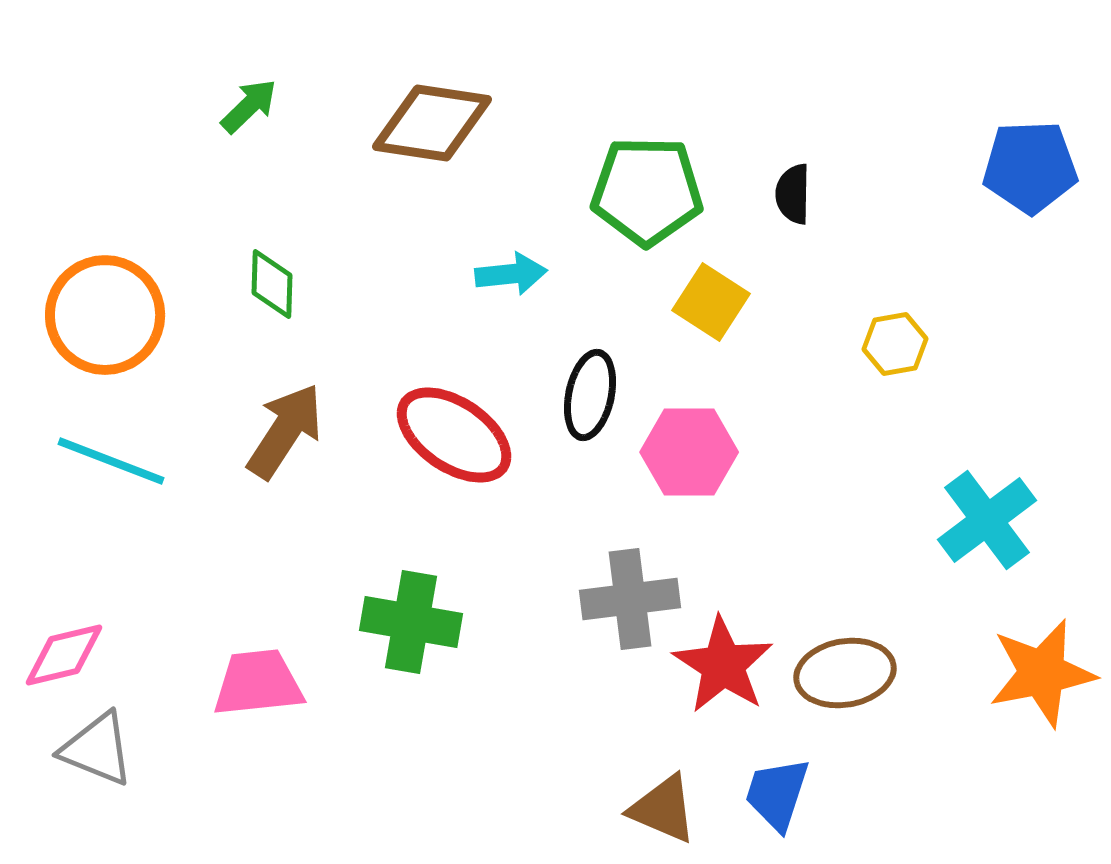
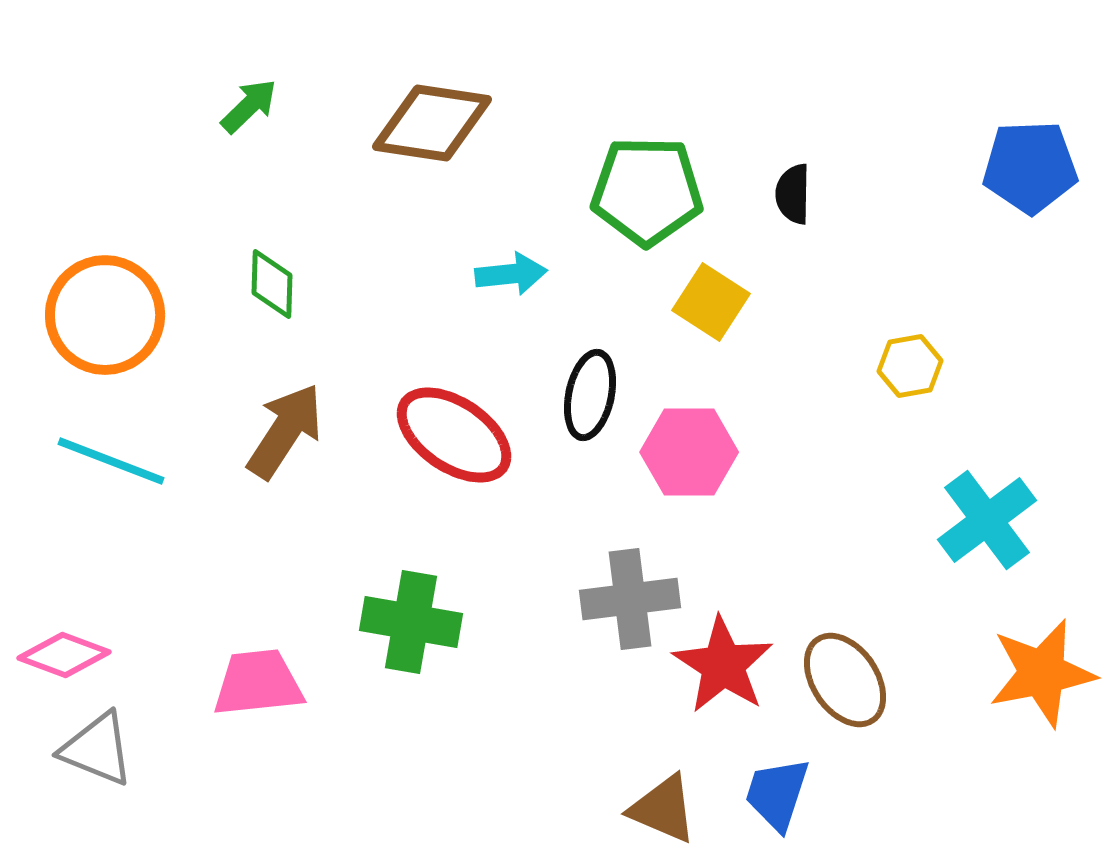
yellow hexagon: moved 15 px right, 22 px down
pink diamond: rotated 34 degrees clockwise
brown ellipse: moved 7 px down; rotated 66 degrees clockwise
